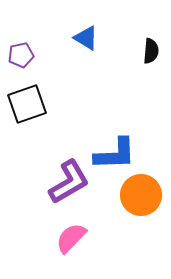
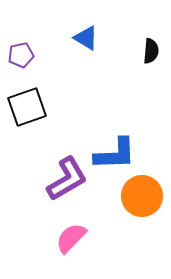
black square: moved 3 px down
purple L-shape: moved 2 px left, 3 px up
orange circle: moved 1 px right, 1 px down
